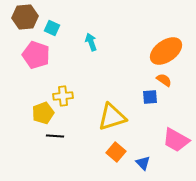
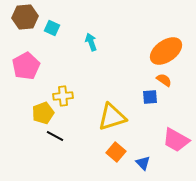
pink pentagon: moved 10 px left, 11 px down; rotated 24 degrees clockwise
black line: rotated 24 degrees clockwise
